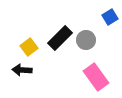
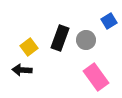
blue square: moved 1 px left, 4 px down
black rectangle: rotated 25 degrees counterclockwise
